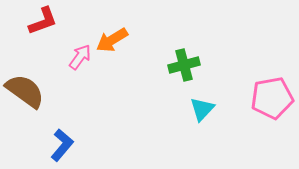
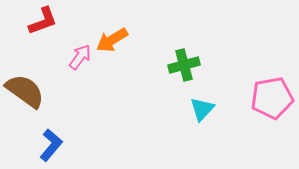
blue L-shape: moved 11 px left
